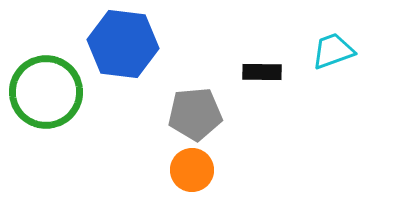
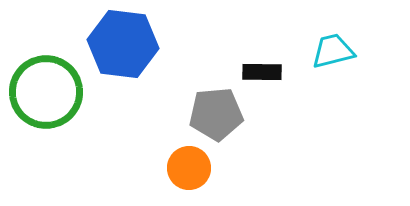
cyan trapezoid: rotated 6 degrees clockwise
gray pentagon: moved 21 px right
orange circle: moved 3 px left, 2 px up
